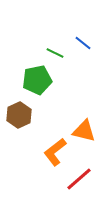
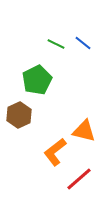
green line: moved 1 px right, 9 px up
green pentagon: rotated 16 degrees counterclockwise
